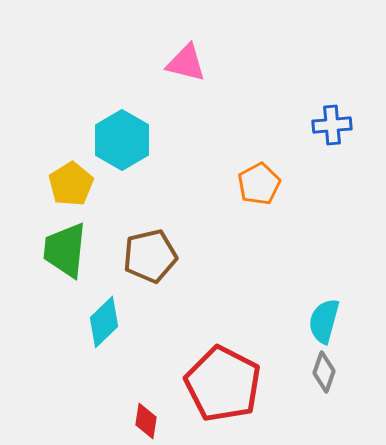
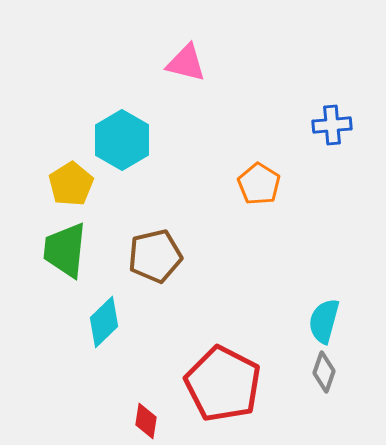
orange pentagon: rotated 12 degrees counterclockwise
brown pentagon: moved 5 px right
